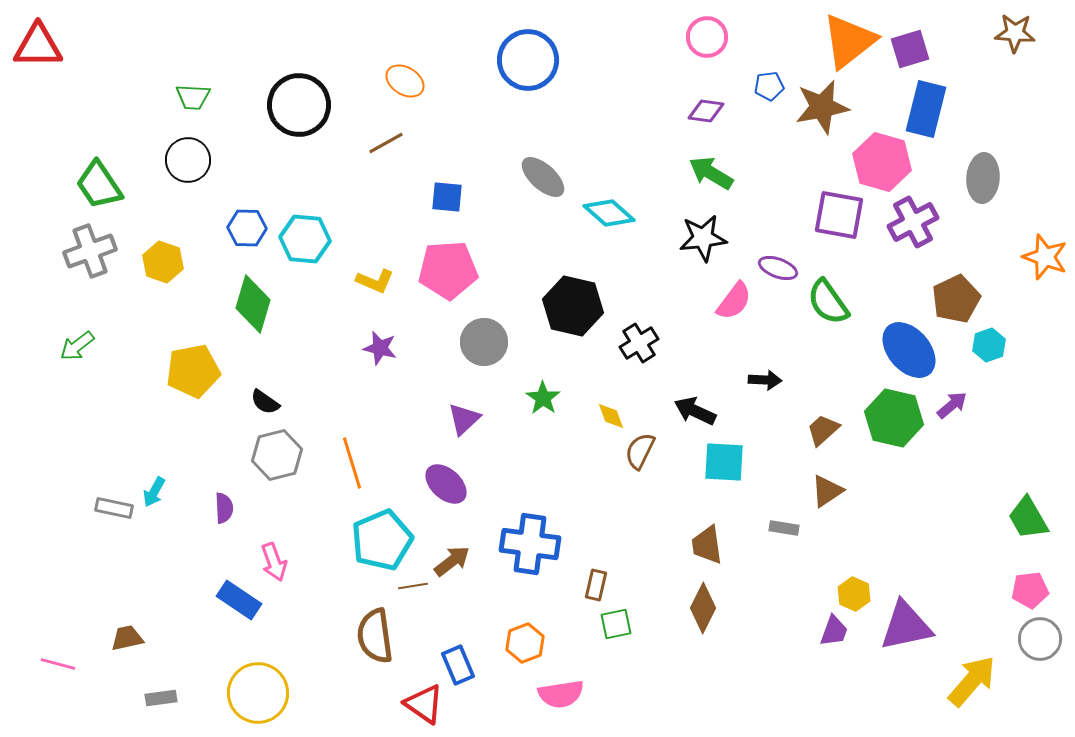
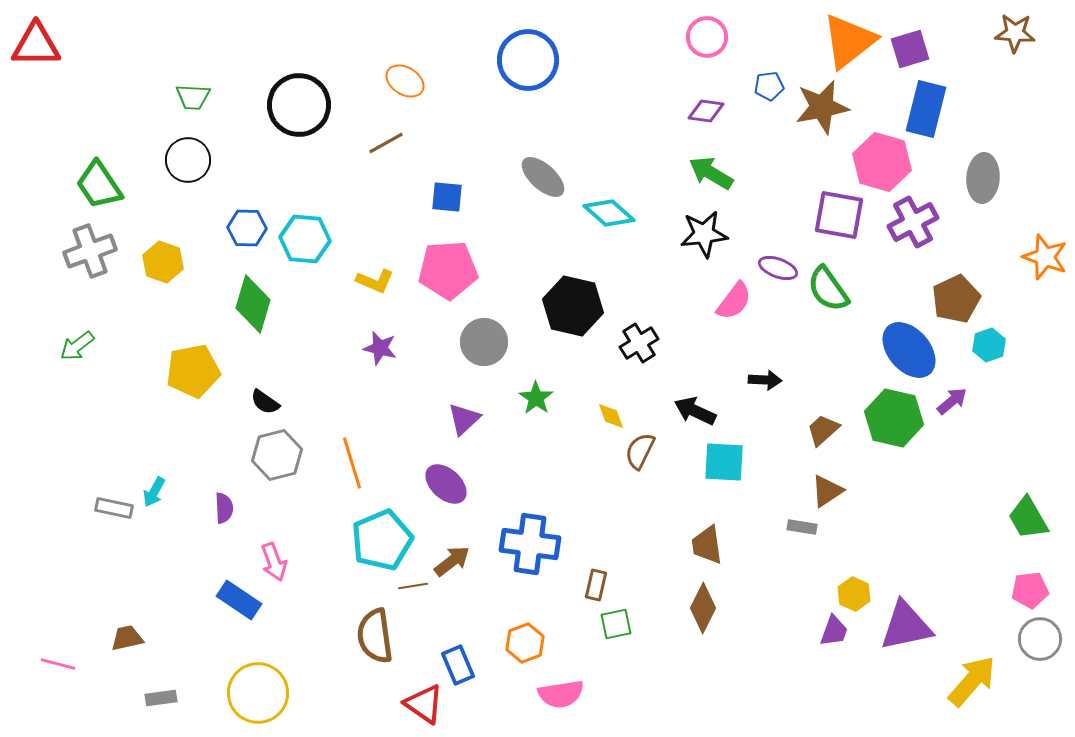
red triangle at (38, 46): moved 2 px left, 1 px up
black star at (703, 238): moved 1 px right, 4 px up
green semicircle at (828, 302): moved 13 px up
green star at (543, 398): moved 7 px left
purple arrow at (952, 405): moved 4 px up
gray rectangle at (784, 528): moved 18 px right, 1 px up
